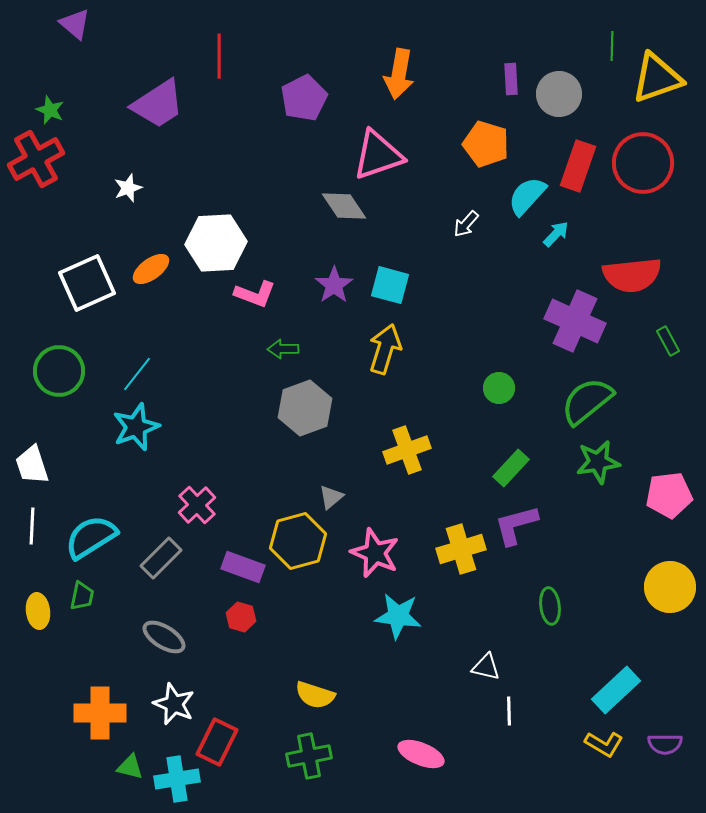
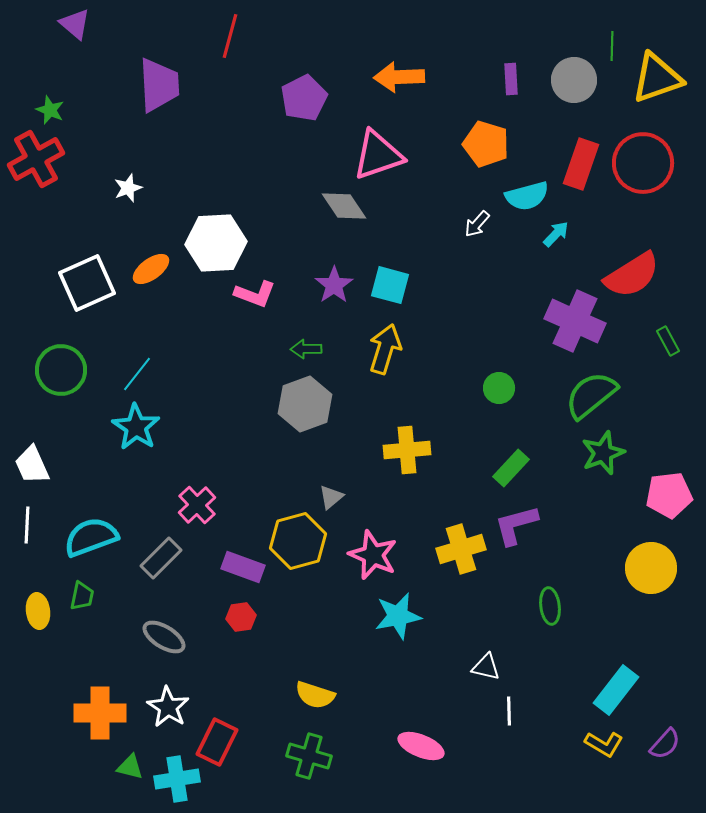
red line at (219, 56): moved 11 px right, 20 px up; rotated 15 degrees clockwise
orange arrow at (399, 74): moved 3 px down; rotated 78 degrees clockwise
gray circle at (559, 94): moved 15 px right, 14 px up
purple trapezoid at (158, 104): moved 1 px right, 19 px up; rotated 60 degrees counterclockwise
red rectangle at (578, 166): moved 3 px right, 2 px up
cyan semicircle at (527, 196): rotated 147 degrees counterclockwise
white arrow at (466, 224): moved 11 px right
red semicircle at (632, 275): rotated 26 degrees counterclockwise
green arrow at (283, 349): moved 23 px right
green circle at (59, 371): moved 2 px right, 1 px up
green semicircle at (587, 401): moved 4 px right, 6 px up
gray hexagon at (305, 408): moved 4 px up
cyan star at (136, 427): rotated 18 degrees counterclockwise
yellow cross at (407, 450): rotated 15 degrees clockwise
green star at (598, 462): moved 5 px right, 9 px up; rotated 12 degrees counterclockwise
white trapezoid at (32, 465): rotated 6 degrees counterclockwise
white line at (32, 526): moved 5 px left, 1 px up
cyan semicircle at (91, 537): rotated 12 degrees clockwise
pink star at (375, 553): moved 2 px left, 2 px down
yellow circle at (670, 587): moved 19 px left, 19 px up
cyan star at (398, 616): rotated 18 degrees counterclockwise
red hexagon at (241, 617): rotated 24 degrees counterclockwise
cyan rectangle at (616, 690): rotated 9 degrees counterclockwise
white star at (174, 704): moved 6 px left, 3 px down; rotated 9 degrees clockwise
purple semicircle at (665, 744): rotated 48 degrees counterclockwise
pink ellipse at (421, 754): moved 8 px up
green cross at (309, 756): rotated 27 degrees clockwise
